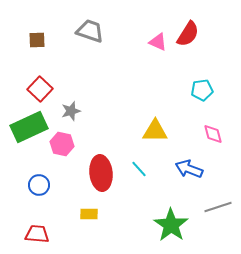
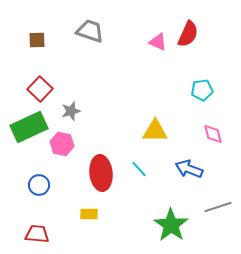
red semicircle: rotated 8 degrees counterclockwise
